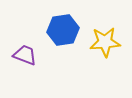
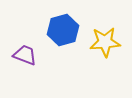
blue hexagon: rotated 8 degrees counterclockwise
